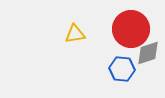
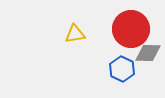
gray diamond: rotated 20 degrees clockwise
blue hexagon: rotated 20 degrees clockwise
